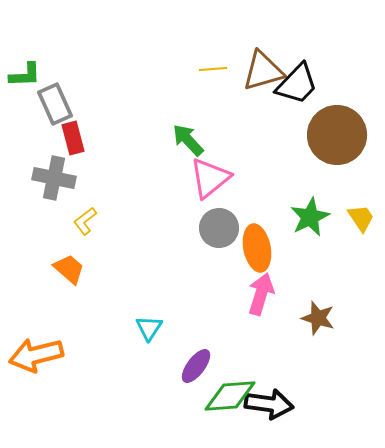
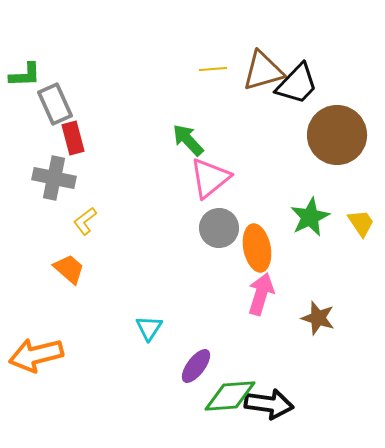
yellow trapezoid: moved 5 px down
